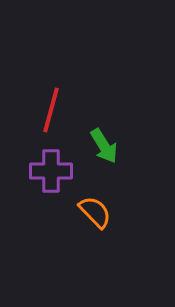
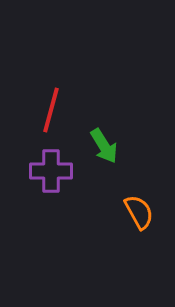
orange semicircle: moved 44 px right; rotated 15 degrees clockwise
